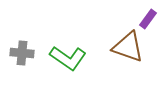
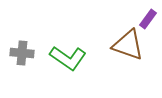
brown triangle: moved 2 px up
